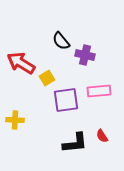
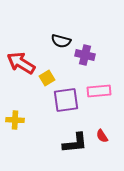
black semicircle: rotated 36 degrees counterclockwise
